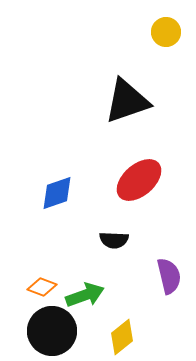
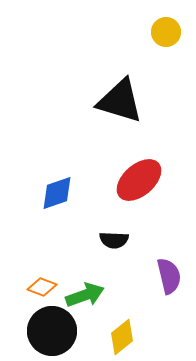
black triangle: moved 7 px left; rotated 36 degrees clockwise
